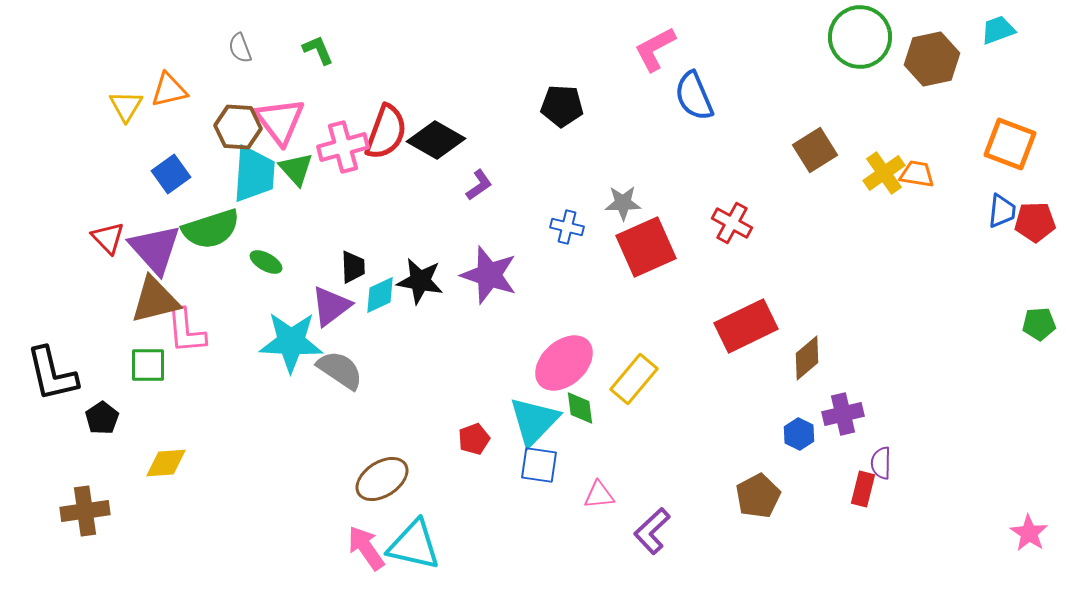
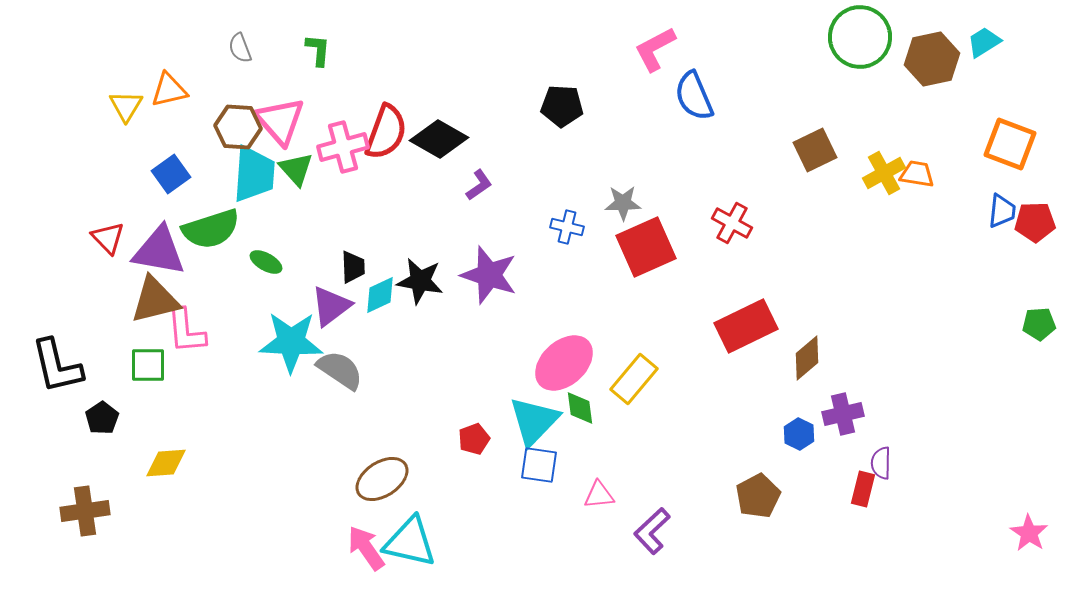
cyan trapezoid at (998, 30): moved 14 px left, 12 px down; rotated 12 degrees counterclockwise
green L-shape at (318, 50): rotated 28 degrees clockwise
pink triangle at (280, 121): rotated 4 degrees counterclockwise
black diamond at (436, 140): moved 3 px right, 1 px up
brown square at (815, 150): rotated 6 degrees clockwise
yellow cross at (884, 173): rotated 6 degrees clockwise
purple triangle at (155, 249): moved 4 px right, 2 px down; rotated 38 degrees counterclockwise
black L-shape at (52, 374): moved 5 px right, 8 px up
cyan triangle at (414, 545): moved 4 px left, 3 px up
